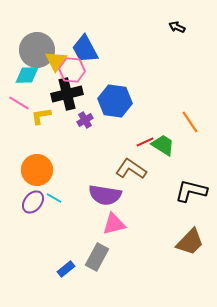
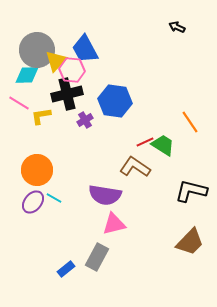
yellow triangle: rotated 10 degrees clockwise
brown L-shape: moved 4 px right, 2 px up
